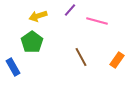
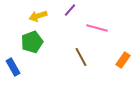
pink line: moved 7 px down
green pentagon: rotated 15 degrees clockwise
orange rectangle: moved 6 px right
